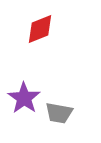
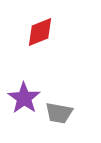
red diamond: moved 3 px down
